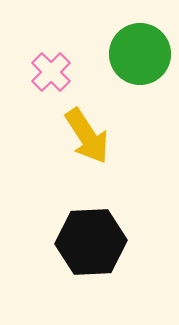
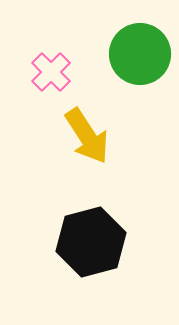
black hexagon: rotated 12 degrees counterclockwise
